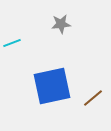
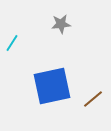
cyan line: rotated 36 degrees counterclockwise
brown line: moved 1 px down
